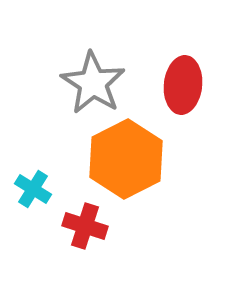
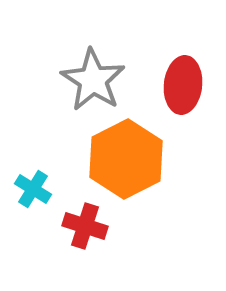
gray star: moved 3 px up
